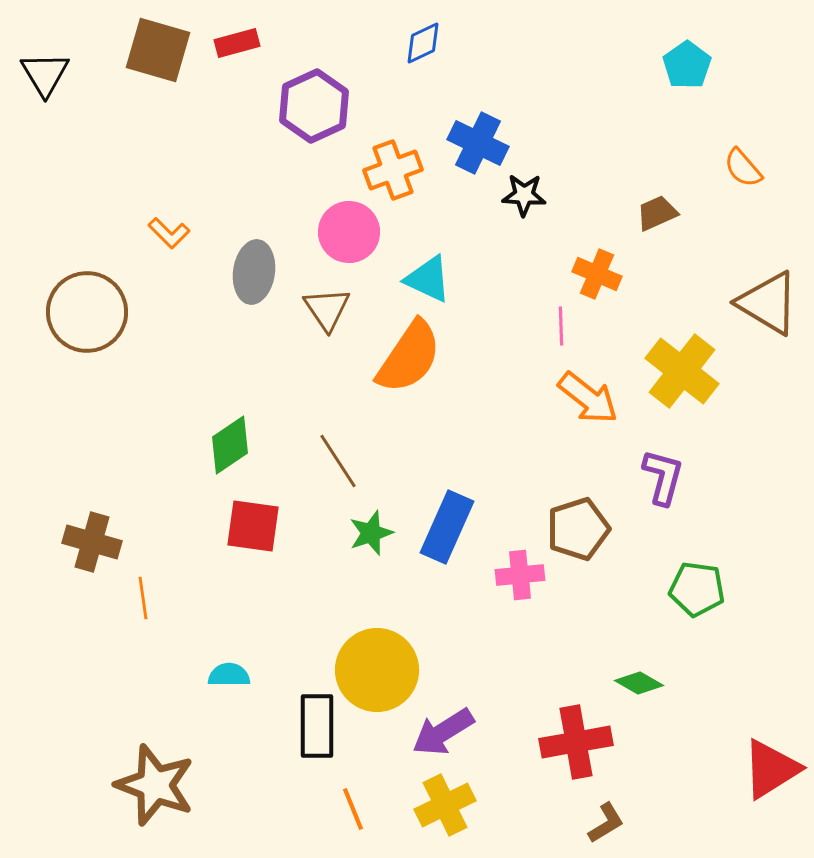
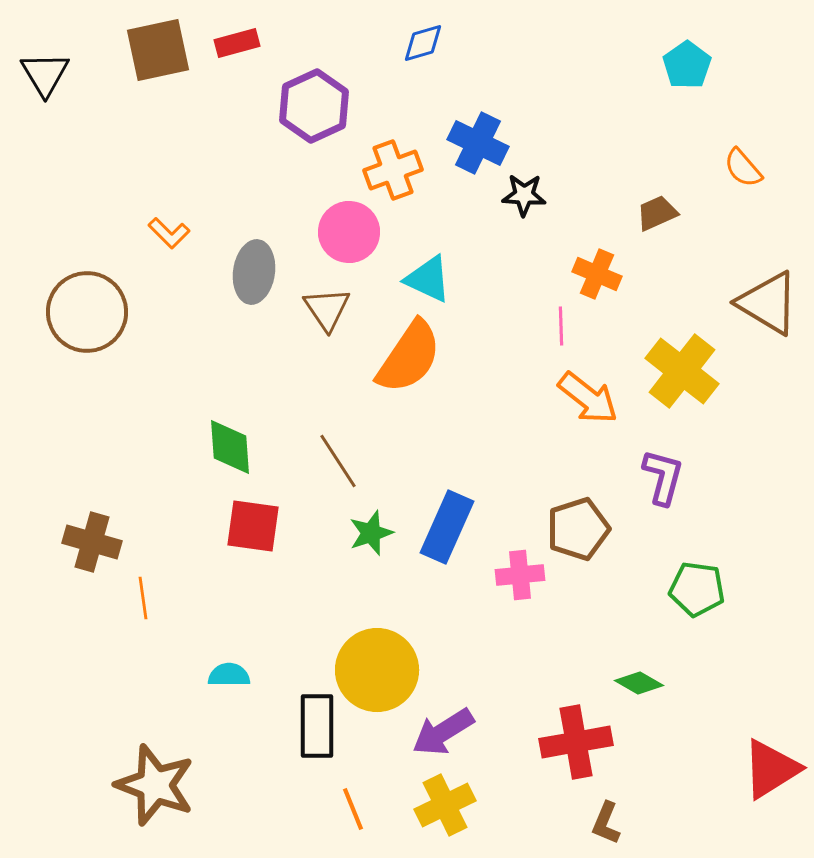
blue diamond at (423, 43): rotated 9 degrees clockwise
brown square at (158, 50): rotated 28 degrees counterclockwise
green diamond at (230, 445): moved 2 px down; rotated 60 degrees counterclockwise
brown L-shape at (606, 823): rotated 144 degrees clockwise
